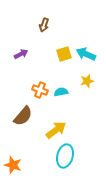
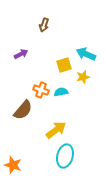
yellow square: moved 11 px down
yellow star: moved 4 px left, 4 px up
orange cross: moved 1 px right
brown semicircle: moved 6 px up
